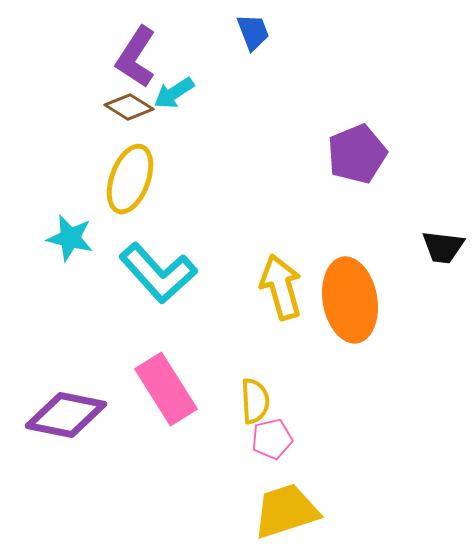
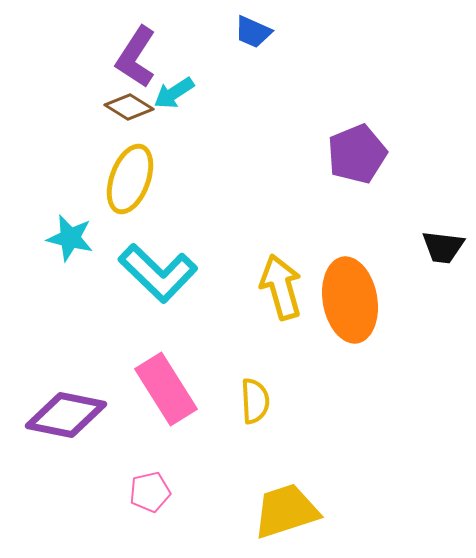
blue trapezoid: rotated 135 degrees clockwise
cyan L-shape: rotated 4 degrees counterclockwise
pink pentagon: moved 122 px left, 53 px down
